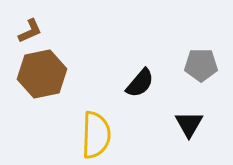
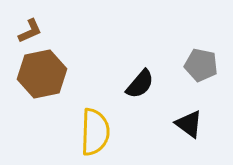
gray pentagon: rotated 12 degrees clockwise
black semicircle: moved 1 px down
black triangle: rotated 24 degrees counterclockwise
yellow semicircle: moved 1 px left, 3 px up
